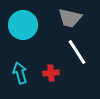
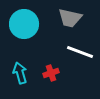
cyan circle: moved 1 px right, 1 px up
white line: moved 3 px right; rotated 36 degrees counterclockwise
red cross: rotated 14 degrees counterclockwise
